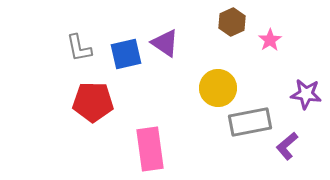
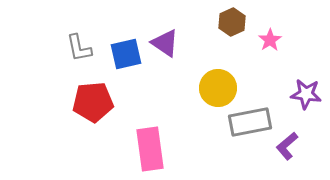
red pentagon: rotated 6 degrees counterclockwise
